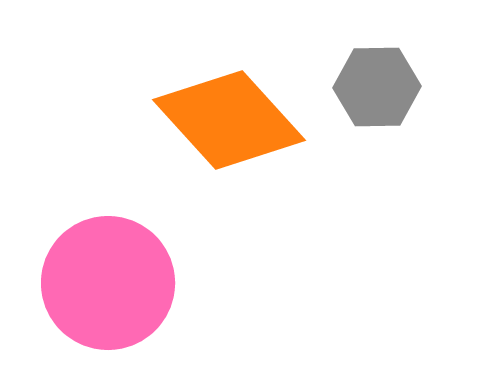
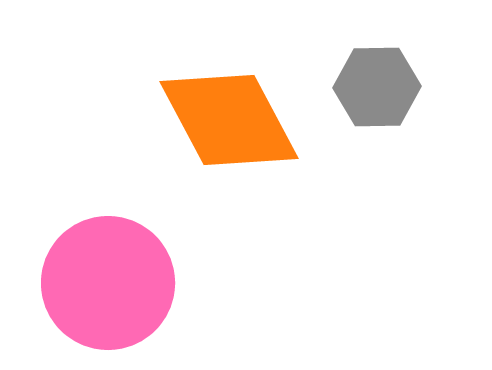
orange diamond: rotated 14 degrees clockwise
